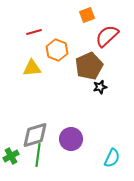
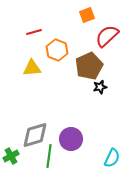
green line: moved 11 px right, 1 px down
